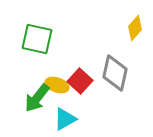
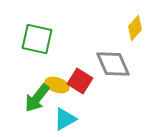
gray diamond: moved 2 px left, 9 px up; rotated 36 degrees counterclockwise
red square: rotated 10 degrees counterclockwise
